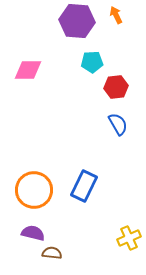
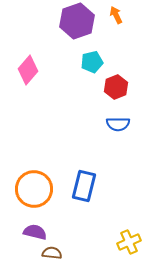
purple hexagon: rotated 24 degrees counterclockwise
cyan pentagon: rotated 10 degrees counterclockwise
pink diamond: rotated 48 degrees counterclockwise
red hexagon: rotated 15 degrees counterclockwise
blue semicircle: rotated 120 degrees clockwise
blue rectangle: rotated 12 degrees counterclockwise
orange circle: moved 1 px up
purple semicircle: moved 2 px right, 1 px up
yellow cross: moved 4 px down
